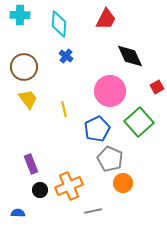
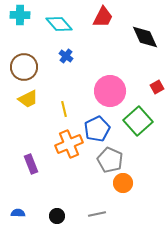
red trapezoid: moved 3 px left, 2 px up
cyan diamond: rotated 44 degrees counterclockwise
black diamond: moved 15 px right, 19 px up
yellow trapezoid: rotated 100 degrees clockwise
green square: moved 1 px left, 1 px up
gray pentagon: moved 1 px down
orange cross: moved 42 px up
black circle: moved 17 px right, 26 px down
gray line: moved 4 px right, 3 px down
